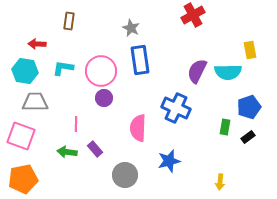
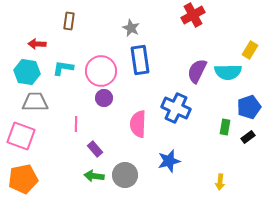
yellow rectangle: rotated 42 degrees clockwise
cyan hexagon: moved 2 px right, 1 px down
pink semicircle: moved 4 px up
green arrow: moved 27 px right, 24 px down
